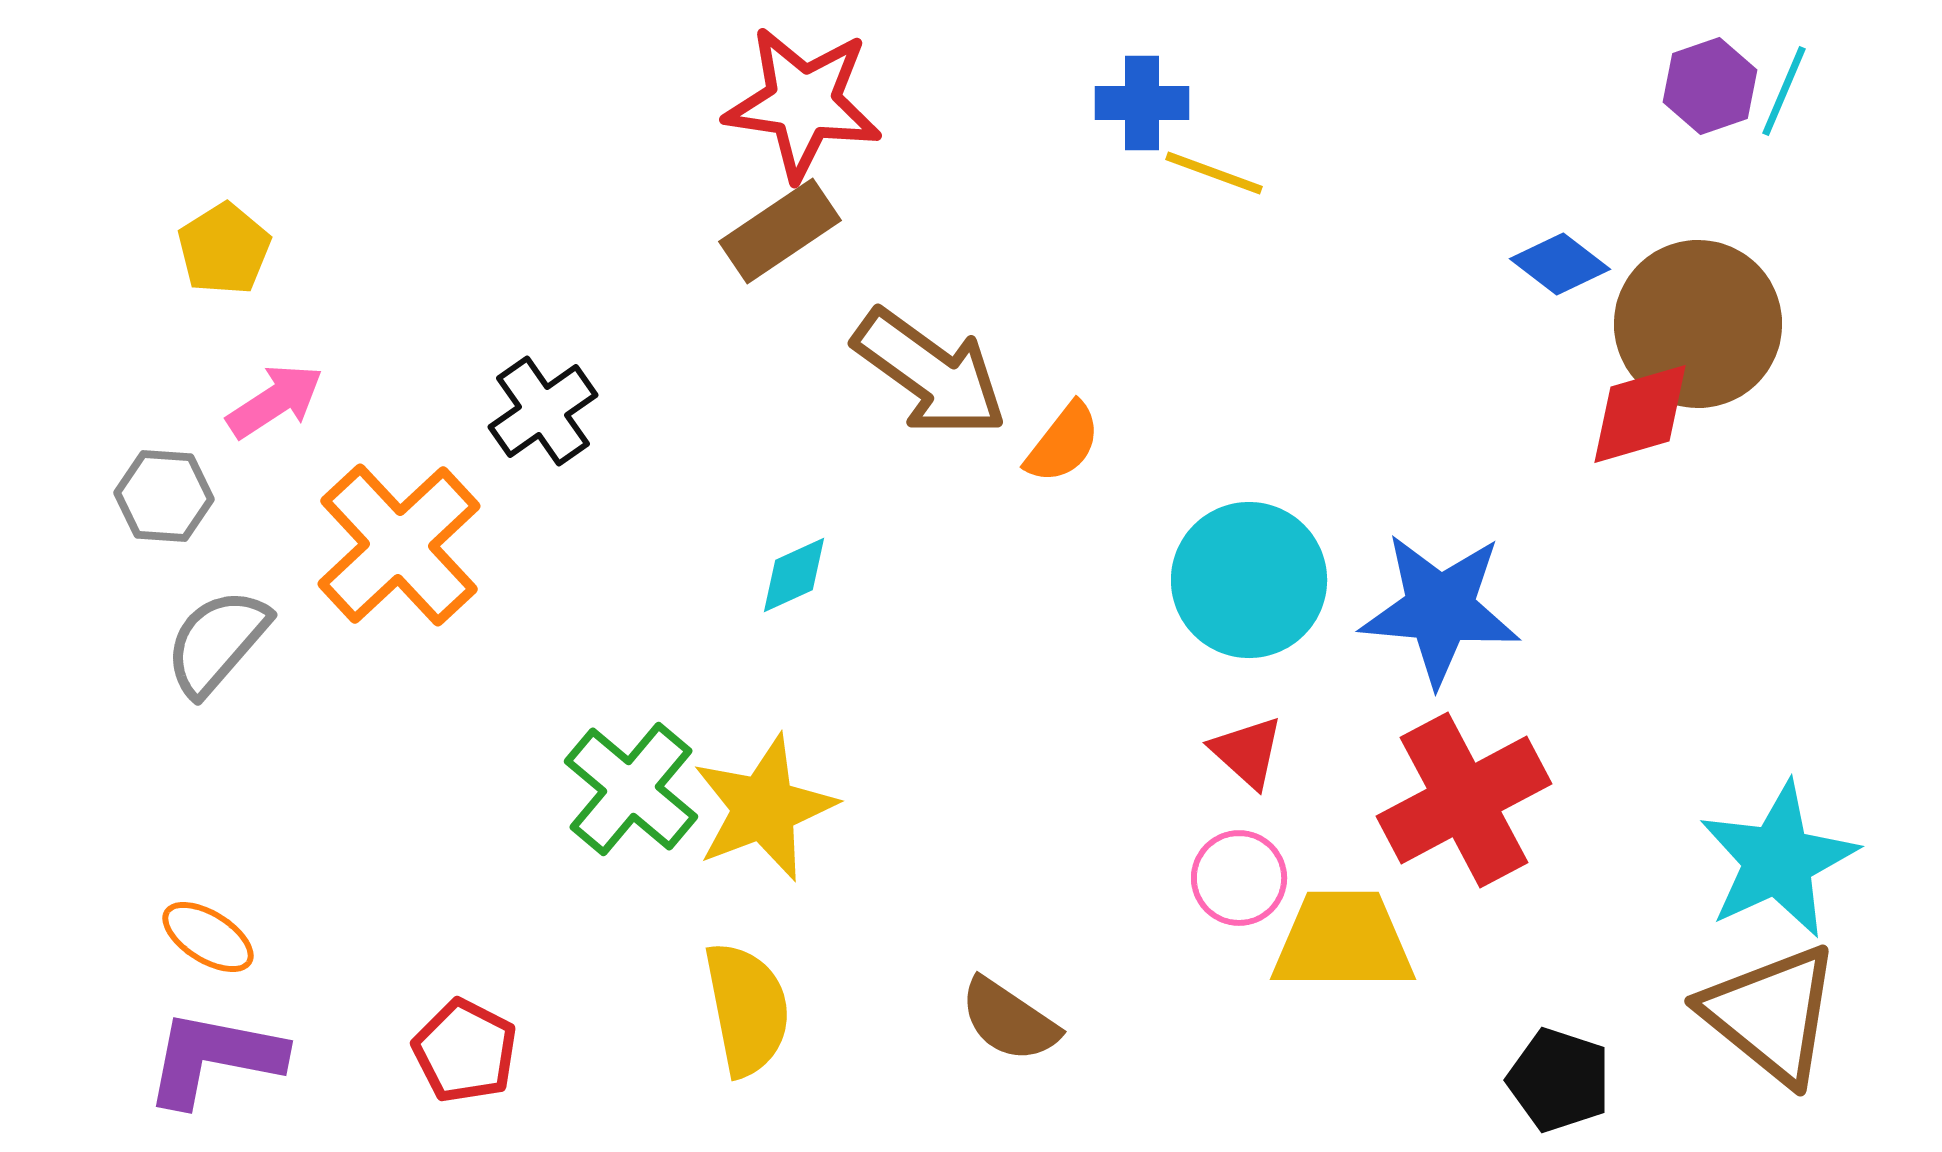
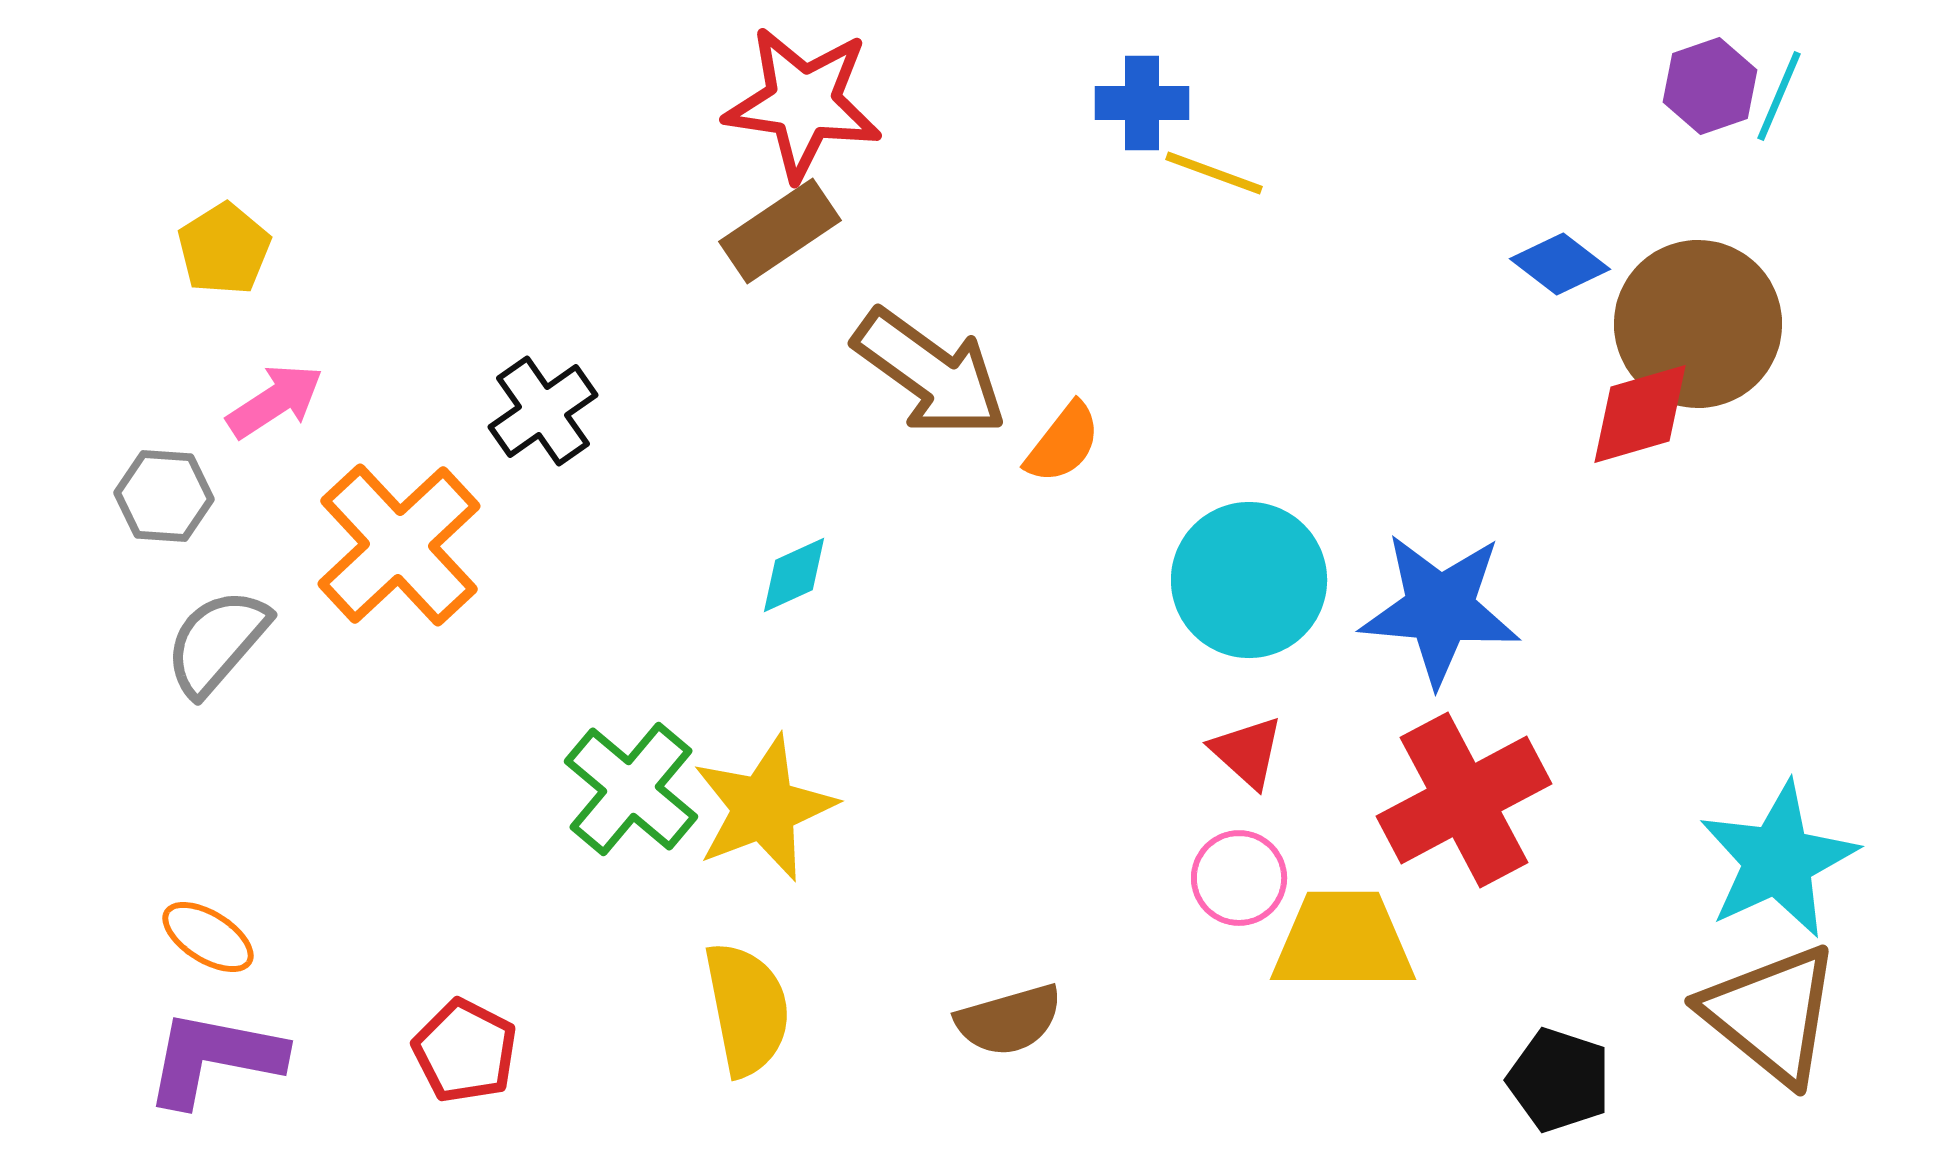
cyan line: moved 5 px left, 5 px down
brown semicircle: rotated 50 degrees counterclockwise
